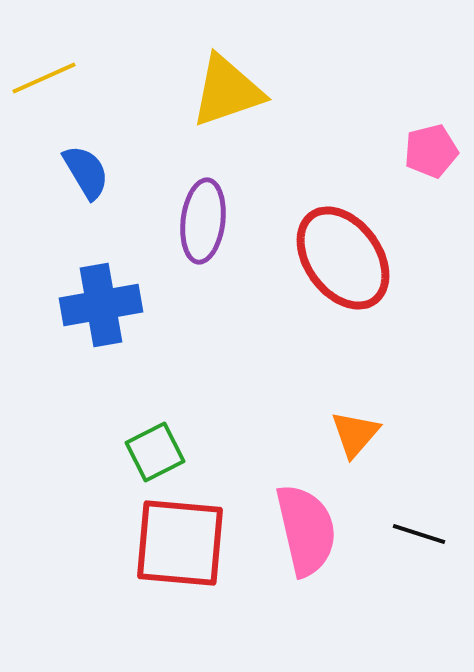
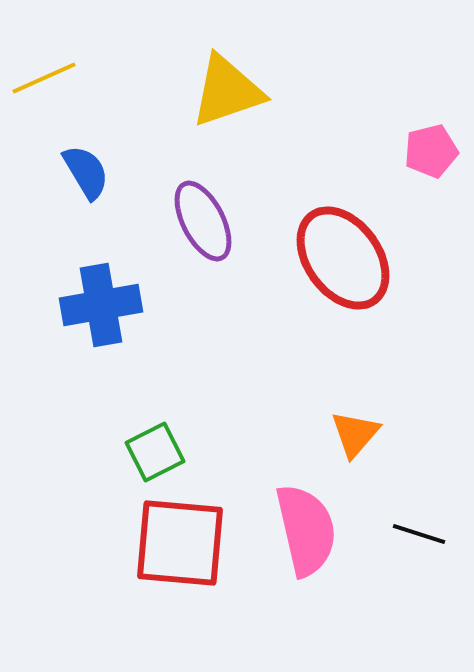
purple ellipse: rotated 34 degrees counterclockwise
